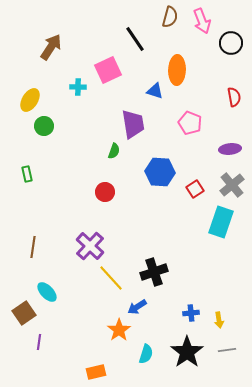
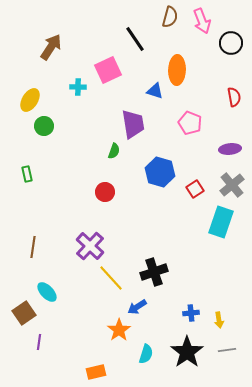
blue hexagon: rotated 12 degrees clockwise
